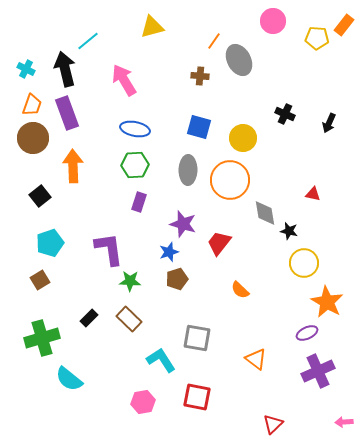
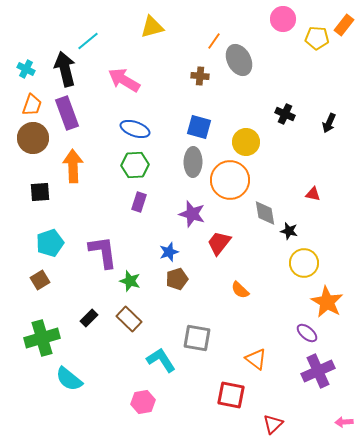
pink circle at (273, 21): moved 10 px right, 2 px up
pink arrow at (124, 80): rotated 28 degrees counterclockwise
blue ellipse at (135, 129): rotated 8 degrees clockwise
yellow circle at (243, 138): moved 3 px right, 4 px down
gray ellipse at (188, 170): moved 5 px right, 8 px up
black square at (40, 196): moved 4 px up; rotated 35 degrees clockwise
purple star at (183, 224): moved 9 px right, 10 px up
purple L-shape at (109, 249): moved 6 px left, 3 px down
green star at (130, 281): rotated 15 degrees clockwise
purple ellipse at (307, 333): rotated 65 degrees clockwise
red square at (197, 397): moved 34 px right, 2 px up
